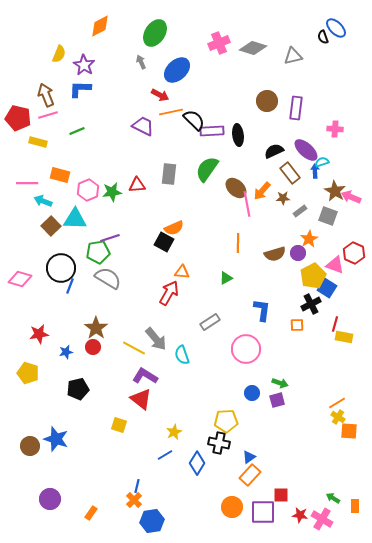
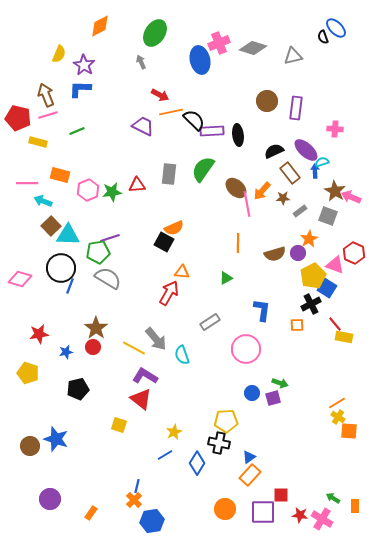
blue ellipse at (177, 70): moved 23 px right, 10 px up; rotated 60 degrees counterclockwise
green semicircle at (207, 169): moved 4 px left
cyan triangle at (75, 219): moved 7 px left, 16 px down
red line at (335, 324): rotated 56 degrees counterclockwise
purple square at (277, 400): moved 4 px left, 2 px up
orange circle at (232, 507): moved 7 px left, 2 px down
